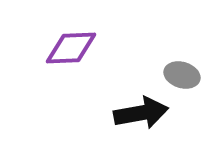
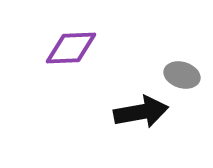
black arrow: moved 1 px up
